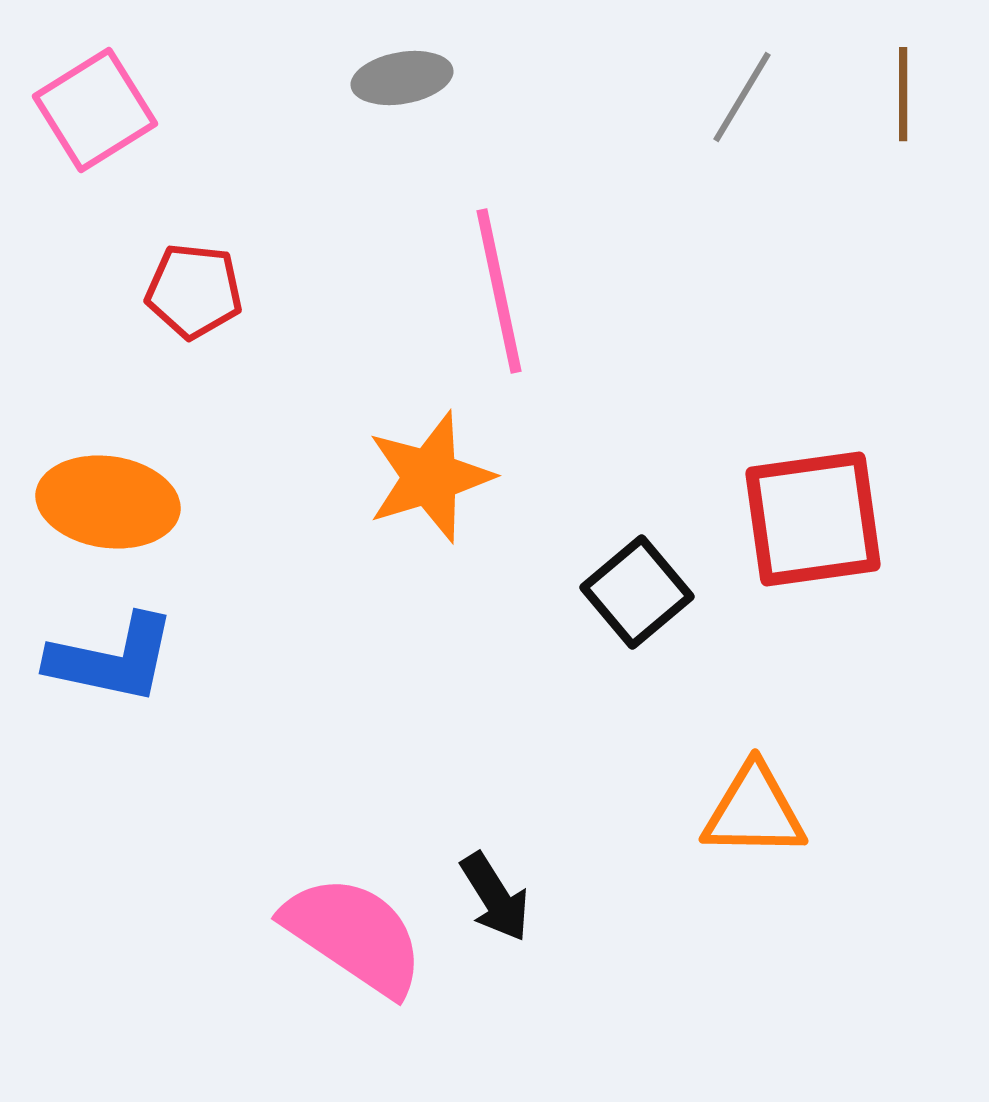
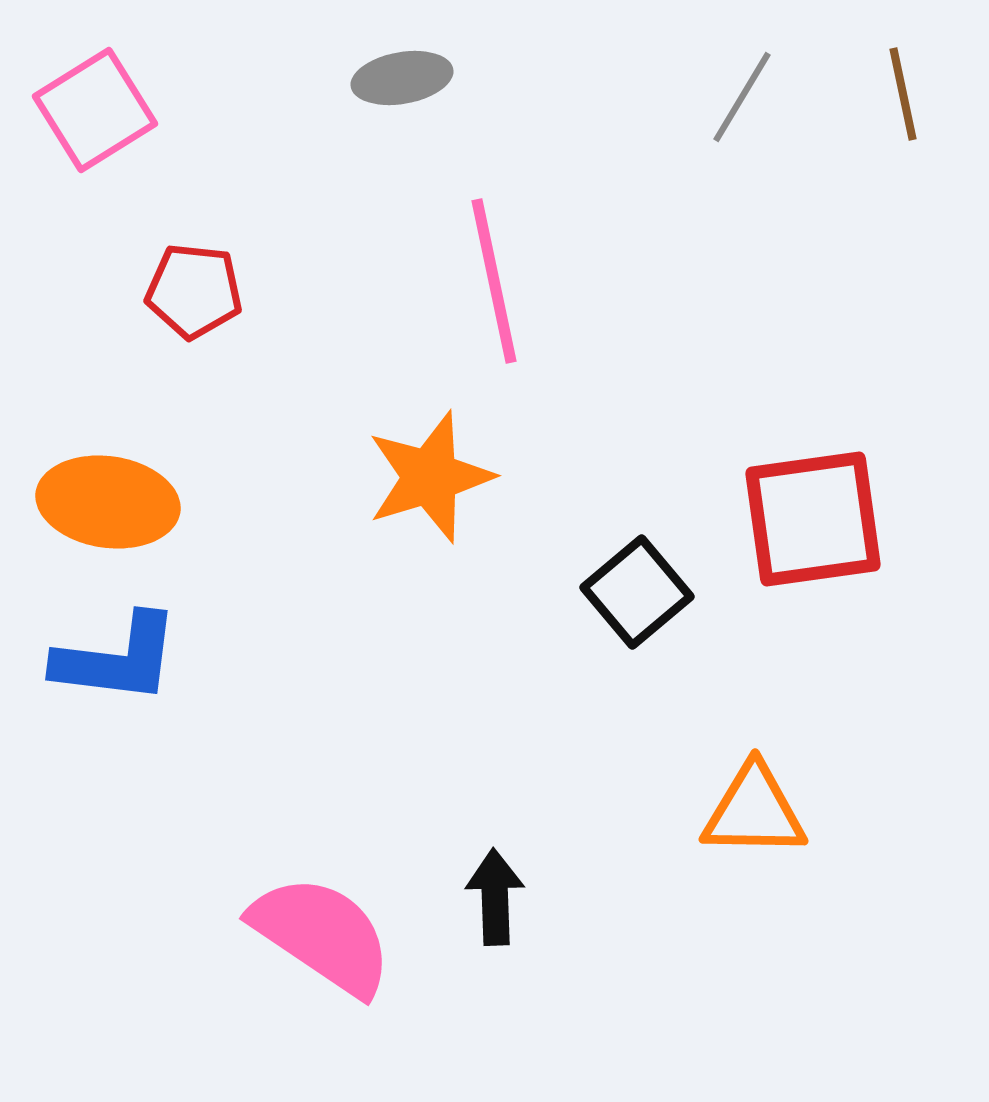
brown line: rotated 12 degrees counterclockwise
pink line: moved 5 px left, 10 px up
blue L-shape: moved 5 px right; rotated 5 degrees counterclockwise
black arrow: rotated 150 degrees counterclockwise
pink semicircle: moved 32 px left
